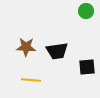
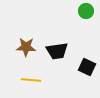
black square: rotated 30 degrees clockwise
